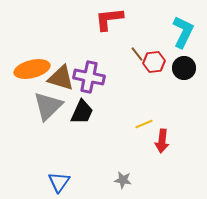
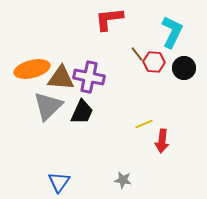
cyan L-shape: moved 11 px left
red hexagon: rotated 10 degrees clockwise
brown triangle: rotated 12 degrees counterclockwise
